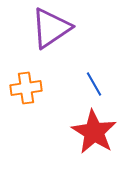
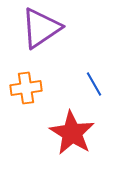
purple triangle: moved 10 px left
red star: moved 22 px left, 1 px down
